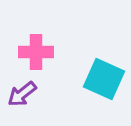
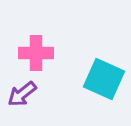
pink cross: moved 1 px down
